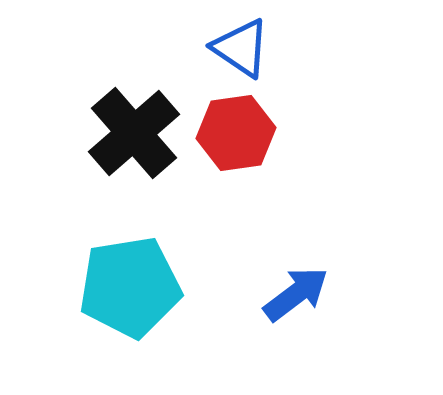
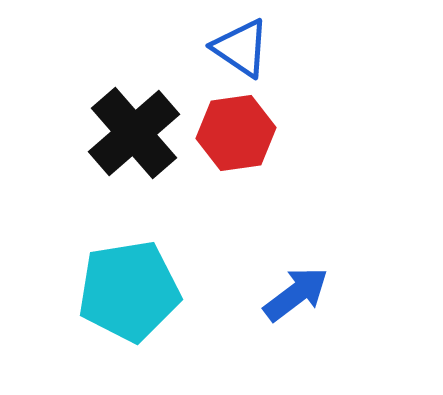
cyan pentagon: moved 1 px left, 4 px down
